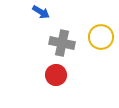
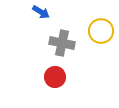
yellow circle: moved 6 px up
red circle: moved 1 px left, 2 px down
